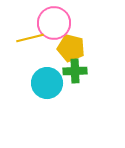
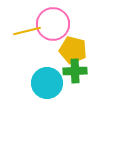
pink circle: moved 1 px left, 1 px down
yellow line: moved 3 px left, 7 px up
yellow pentagon: moved 2 px right, 2 px down
